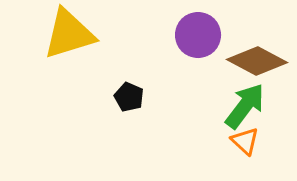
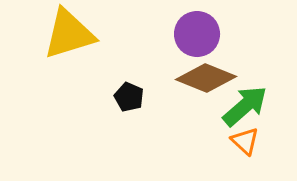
purple circle: moved 1 px left, 1 px up
brown diamond: moved 51 px left, 17 px down; rotated 6 degrees counterclockwise
green arrow: rotated 12 degrees clockwise
